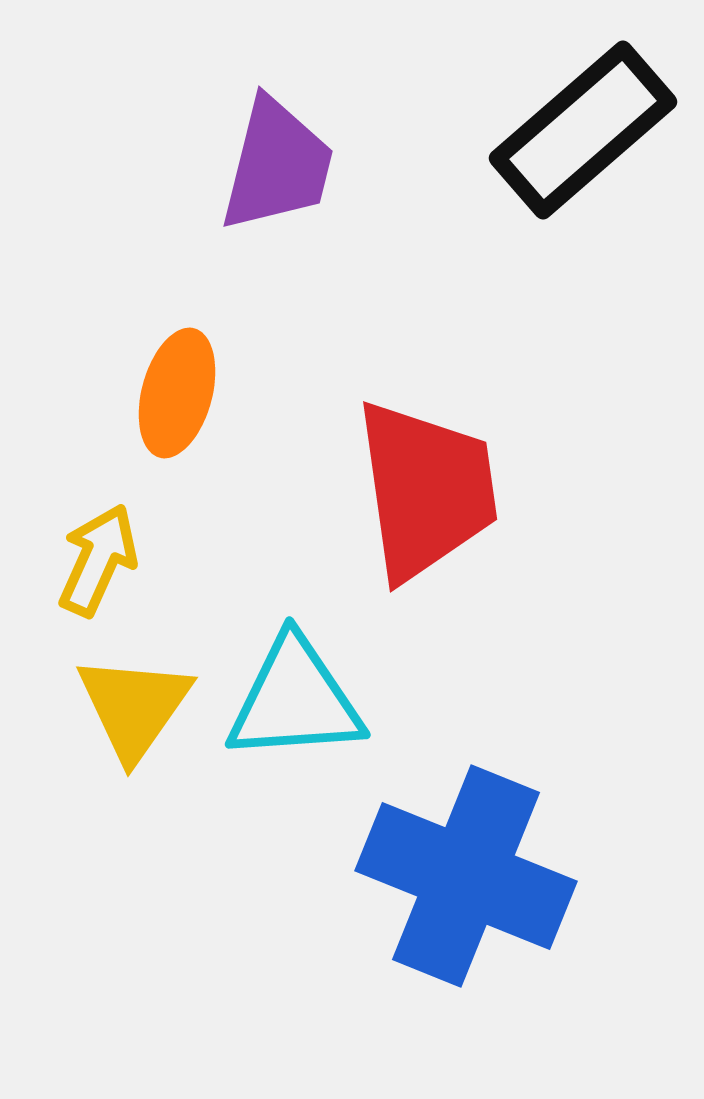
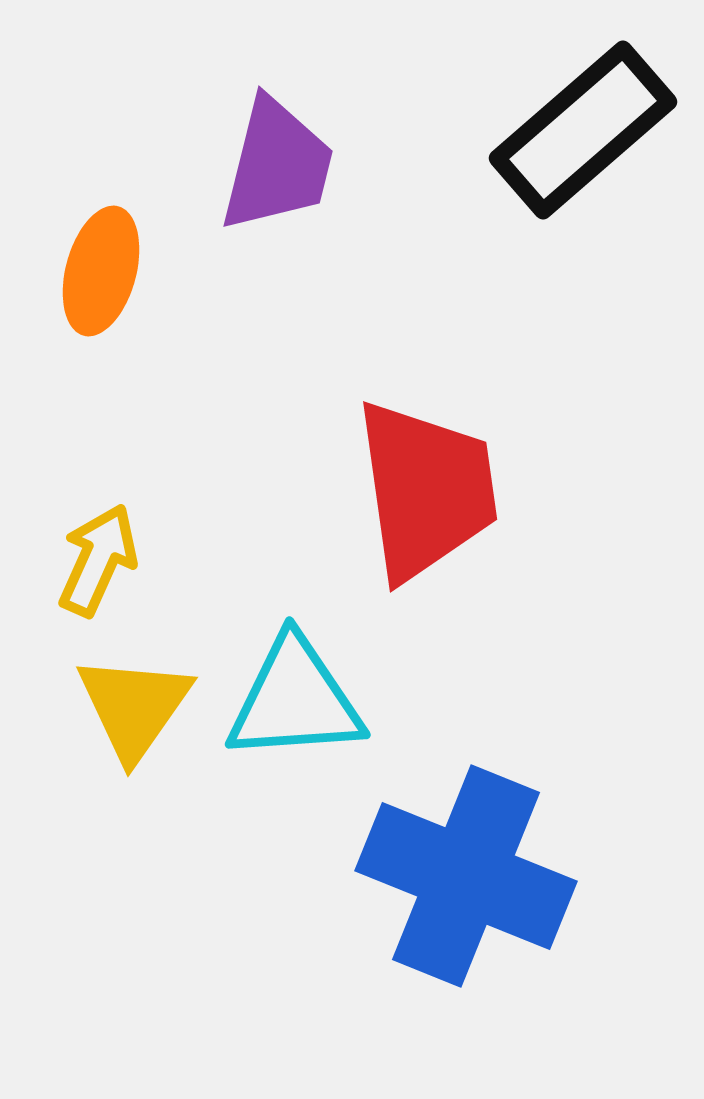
orange ellipse: moved 76 px left, 122 px up
